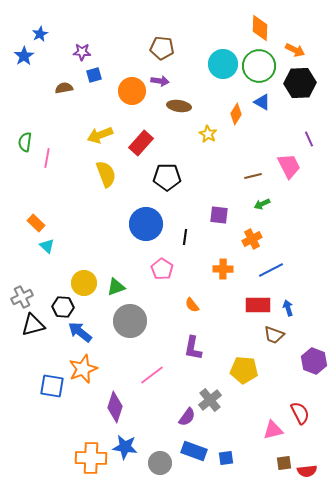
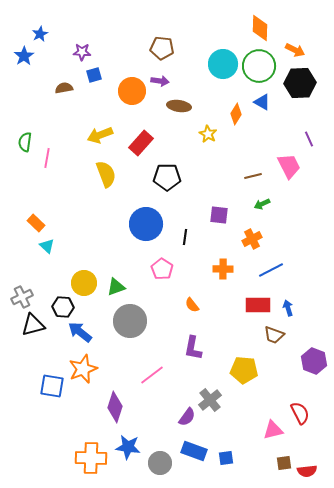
blue star at (125, 447): moved 3 px right
